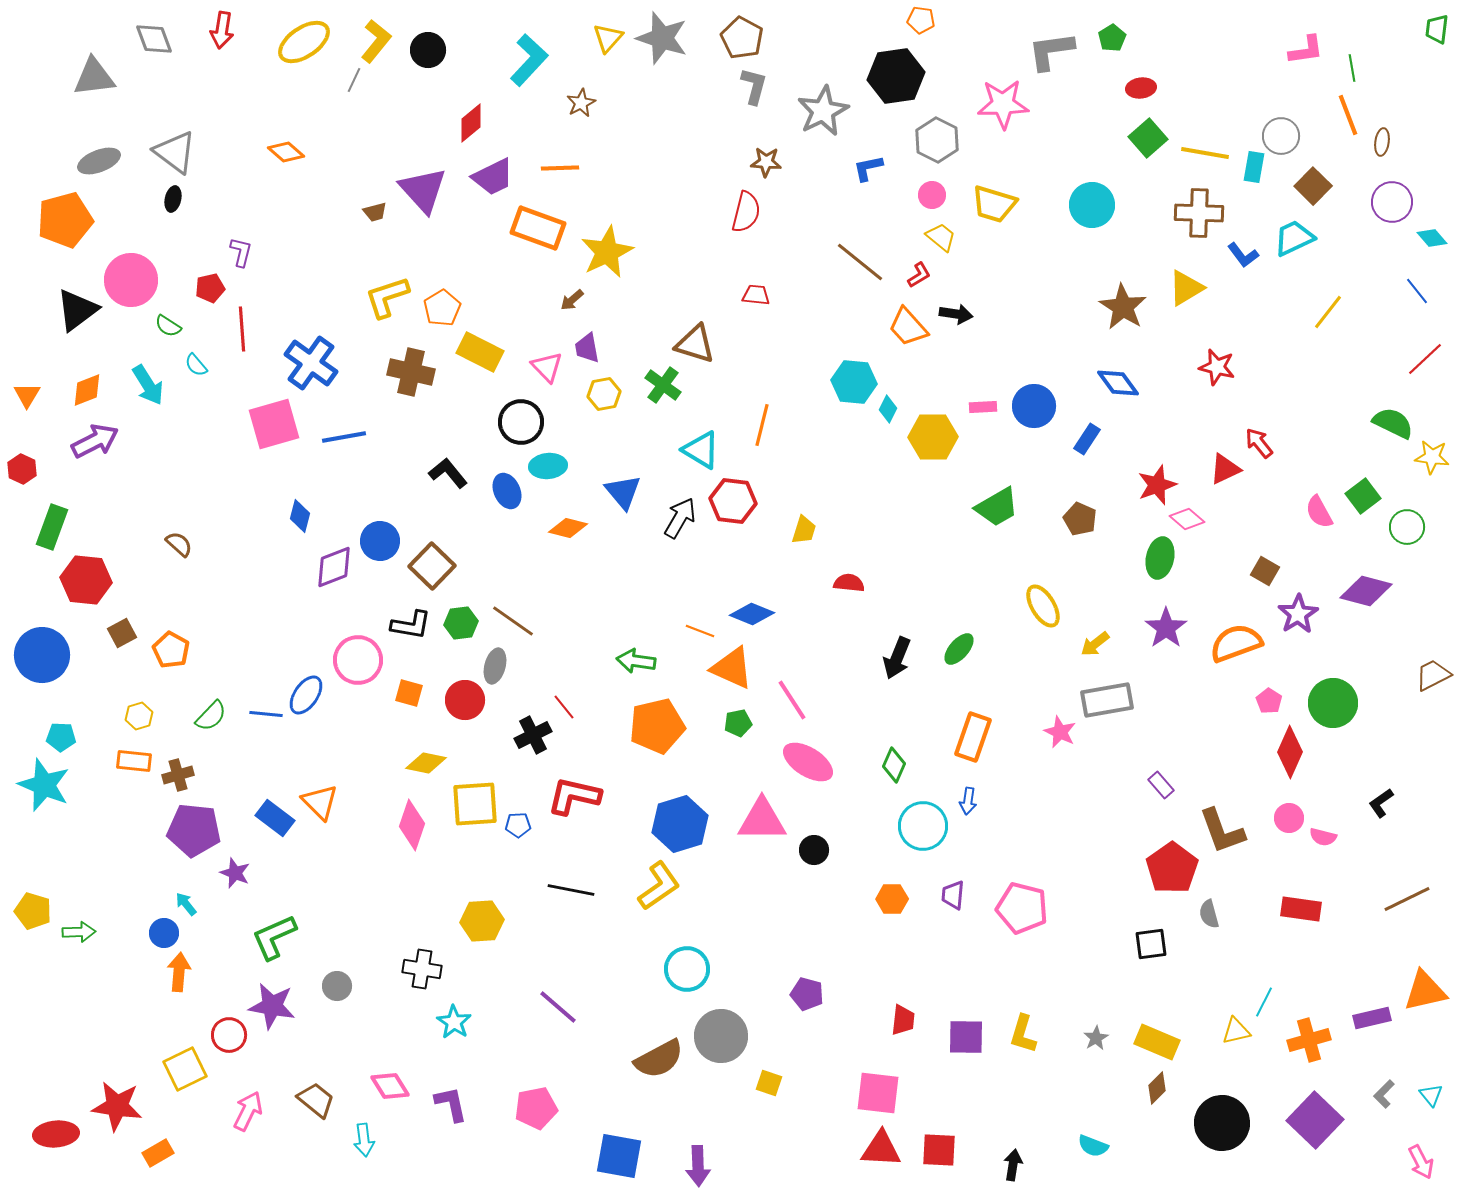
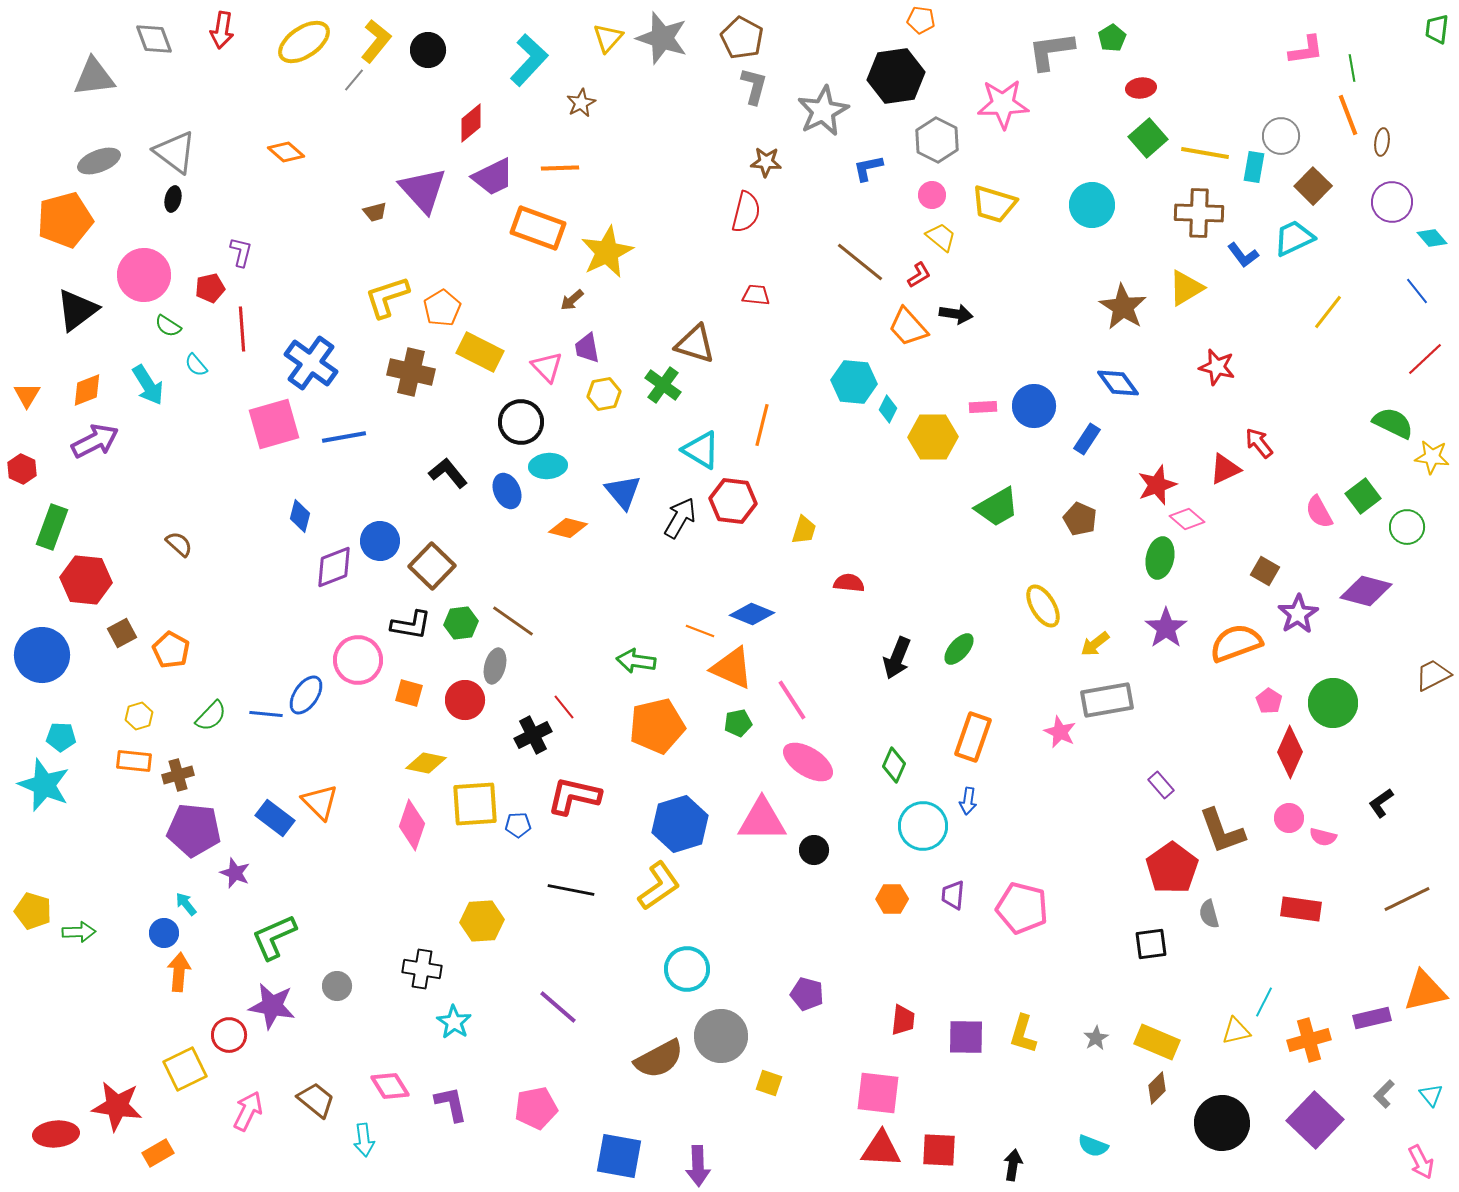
gray line at (354, 80): rotated 15 degrees clockwise
pink circle at (131, 280): moved 13 px right, 5 px up
